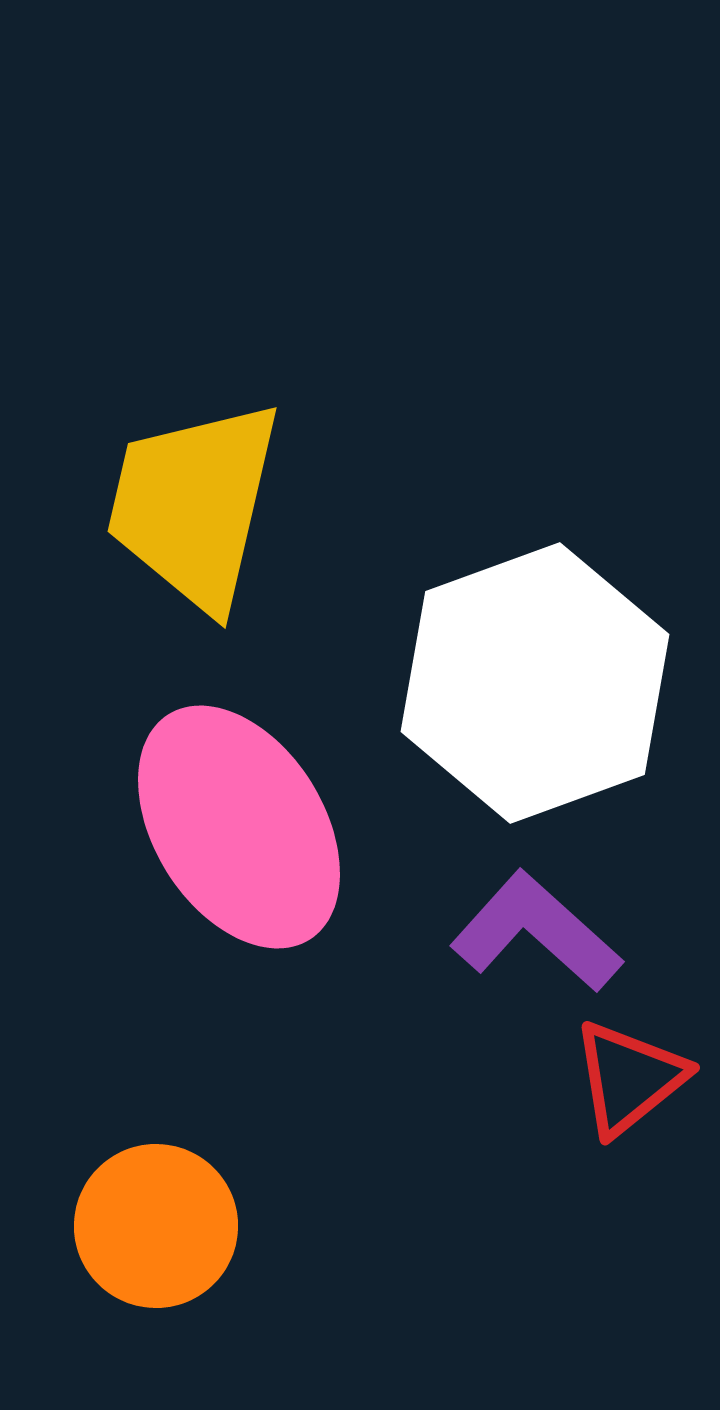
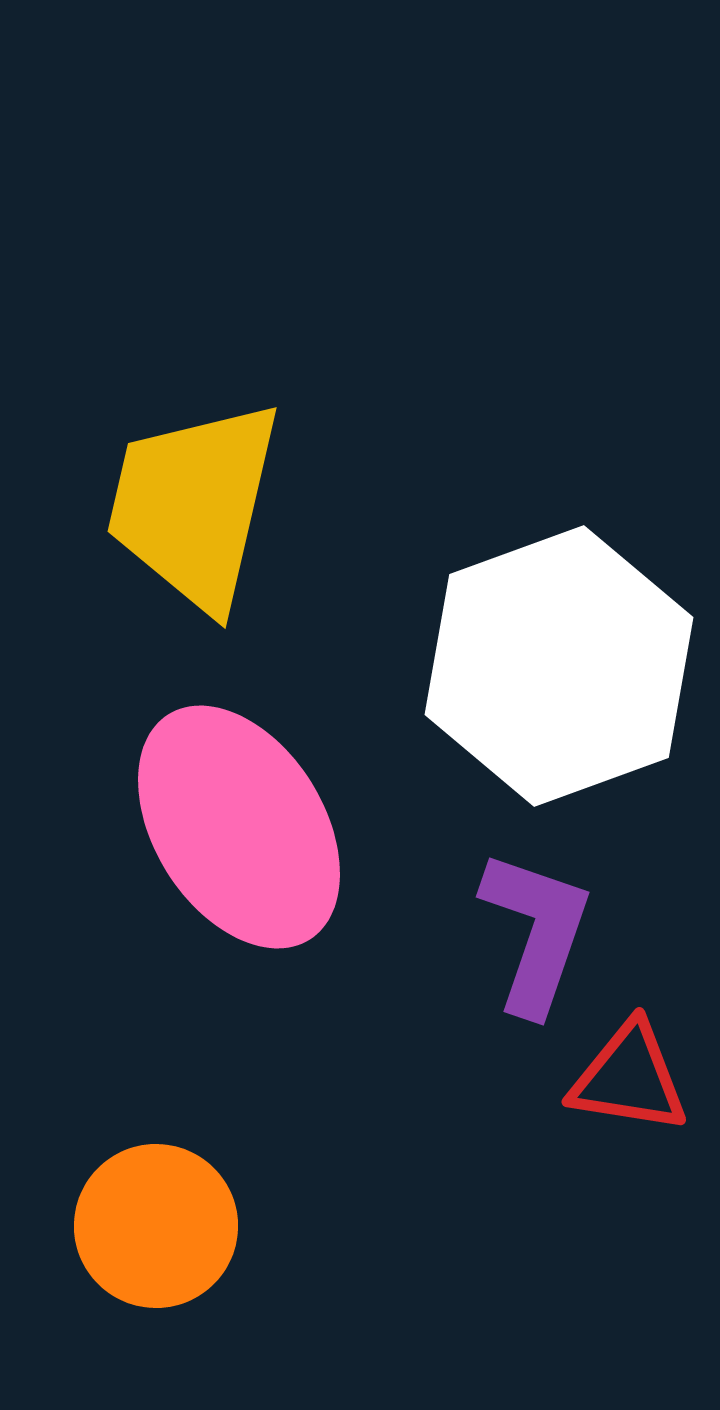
white hexagon: moved 24 px right, 17 px up
purple L-shape: rotated 67 degrees clockwise
red triangle: rotated 48 degrees clockwise
